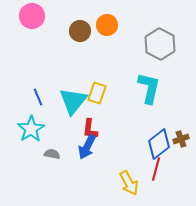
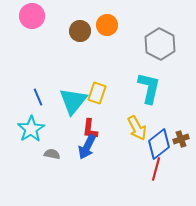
yellow arrow: moved 8 px right, 55 px up
